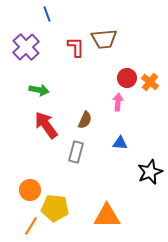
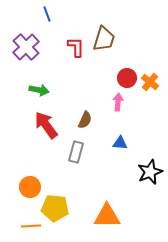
brown trapezoid: rotated 68 degrees counterclockwise
orange circle: moved 3 px up
orange line: rotated 54 degrees clockwise
